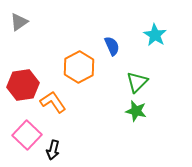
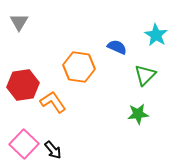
gray triangle: rotated 24 degrees counterclockwise
cyan star: moved 1 px right
blue semicircle: moved 5 px right, 1 px down; rotated 42 degrees counterclockwise
orange hexagon: rotated 24 degrees counterclockwise
green triangle: moved 8 px right, 7 px up
green star: moved 2 px right, 3 px down; rotated 20 degrees counterclockwise
pink square: moved 3 px left, 9 px down
black arrow: rotated 54 degrees counterclockwise
